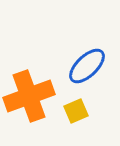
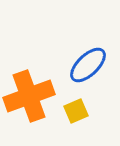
blue ellipse: moved 1 px right, 1 px up
